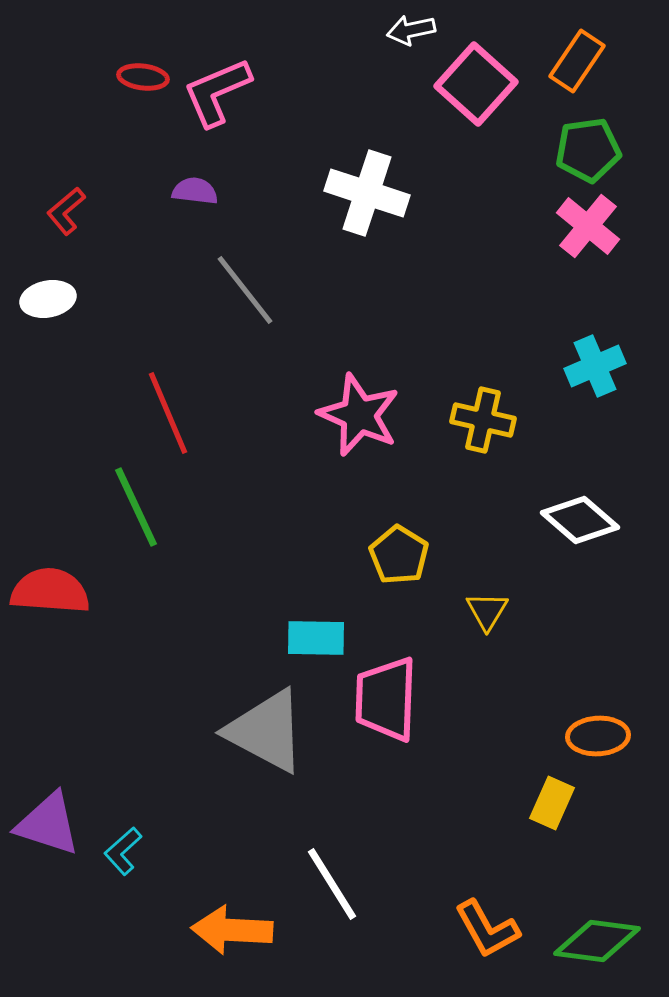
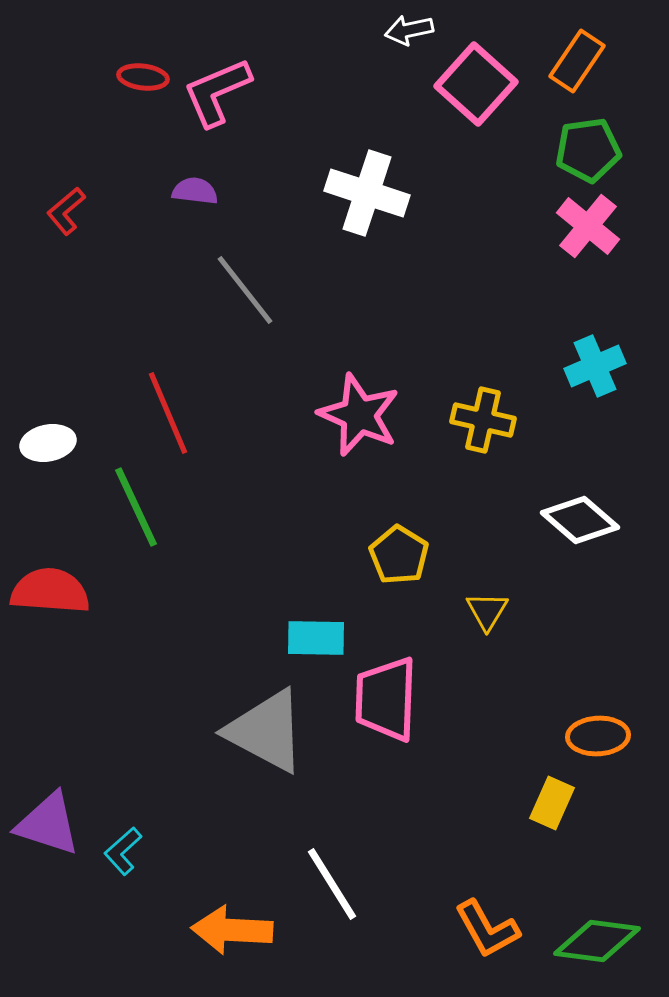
white arrow: moved 2 px left
white ellipse: moved 144 px down
